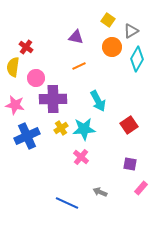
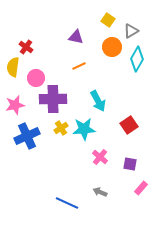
pink star: rotated 24 degrees counterclockwise
pink cross: moved 19 px right
